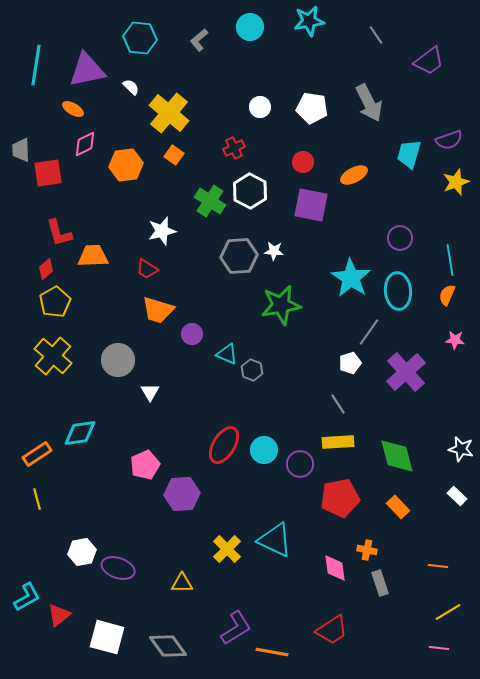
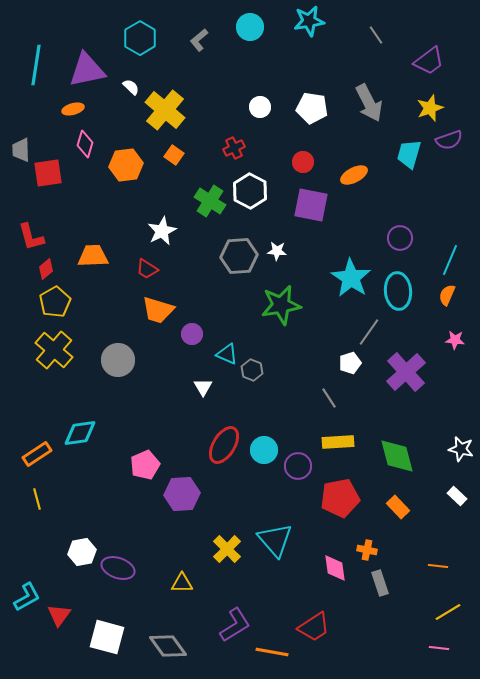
cyan hexagon at (140, 38): rotated 24 degrees clockwise
orange ellipse at (73, 109): rotated 45 degrees counterclockwise
yellow cross at (169, 113): moved 4 px left, 3 px up
pink diamond at (85, 144): rotated 48 degrees counterclockwise
yellow star at (456, 182): moved 26 px left, 74 px up
white star at (162, 231): rotated 12 degrees counterclockwise
red L-shape at (59, 233): moved 28 px left, 4 px down
white star at (274, 251): moved 3 px right
cyan line at (450, 260): rotated 32 degrees clockwise
yellow cross at (53, 356): moved 1 px right, 6 px up
white triangle at (150, 392): moved 53 px right, 5 px up
gray line at (338, 404): moved 9 px left, 6 px up
purple circle at (300, 464): moved 2 px left, 2 px down
cyan triangle at (275, 540): rotated 24 degrees clockwise
red triangle at (59, 615): rotated 15 degrees counterclockwise
purple L-shape at (236, 628): moved 1 px left, 3 px up
red trapezoid at (332, 630): moved 18 px left, 3 px up
